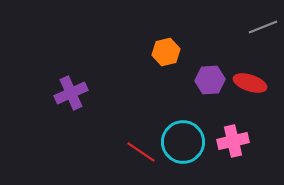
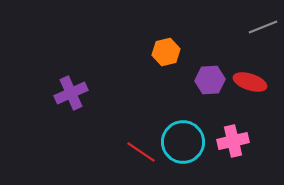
red ellipse: moved 1 px up
